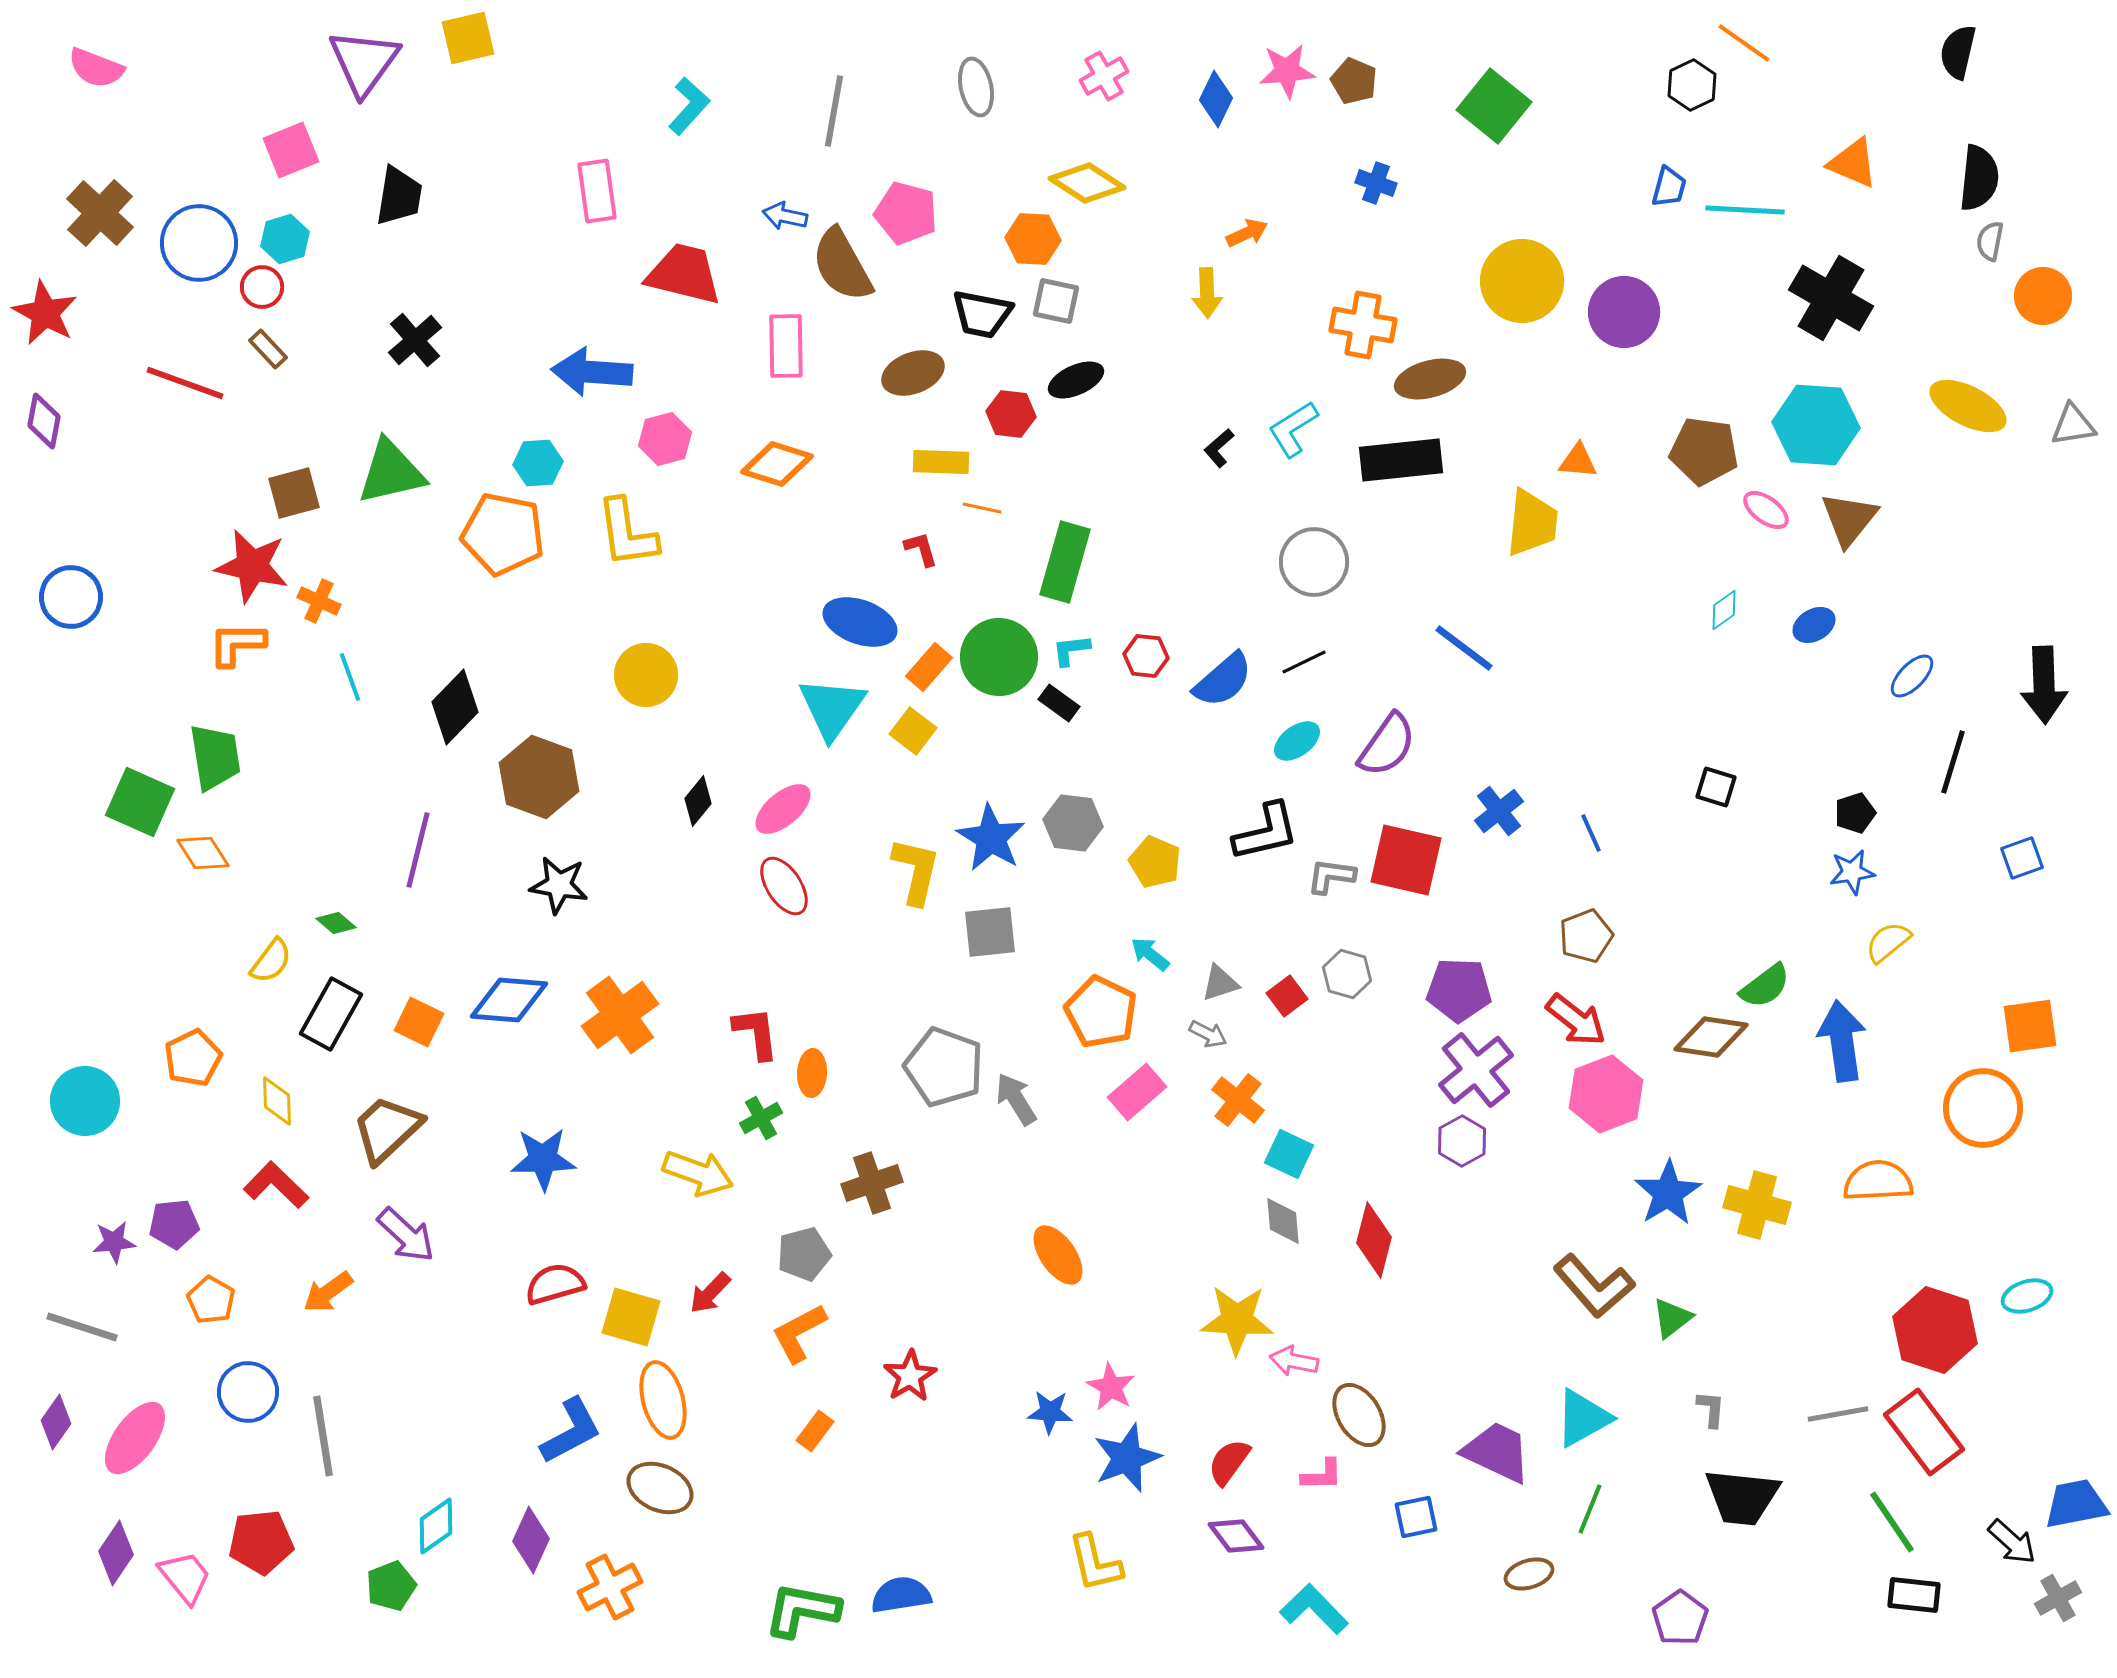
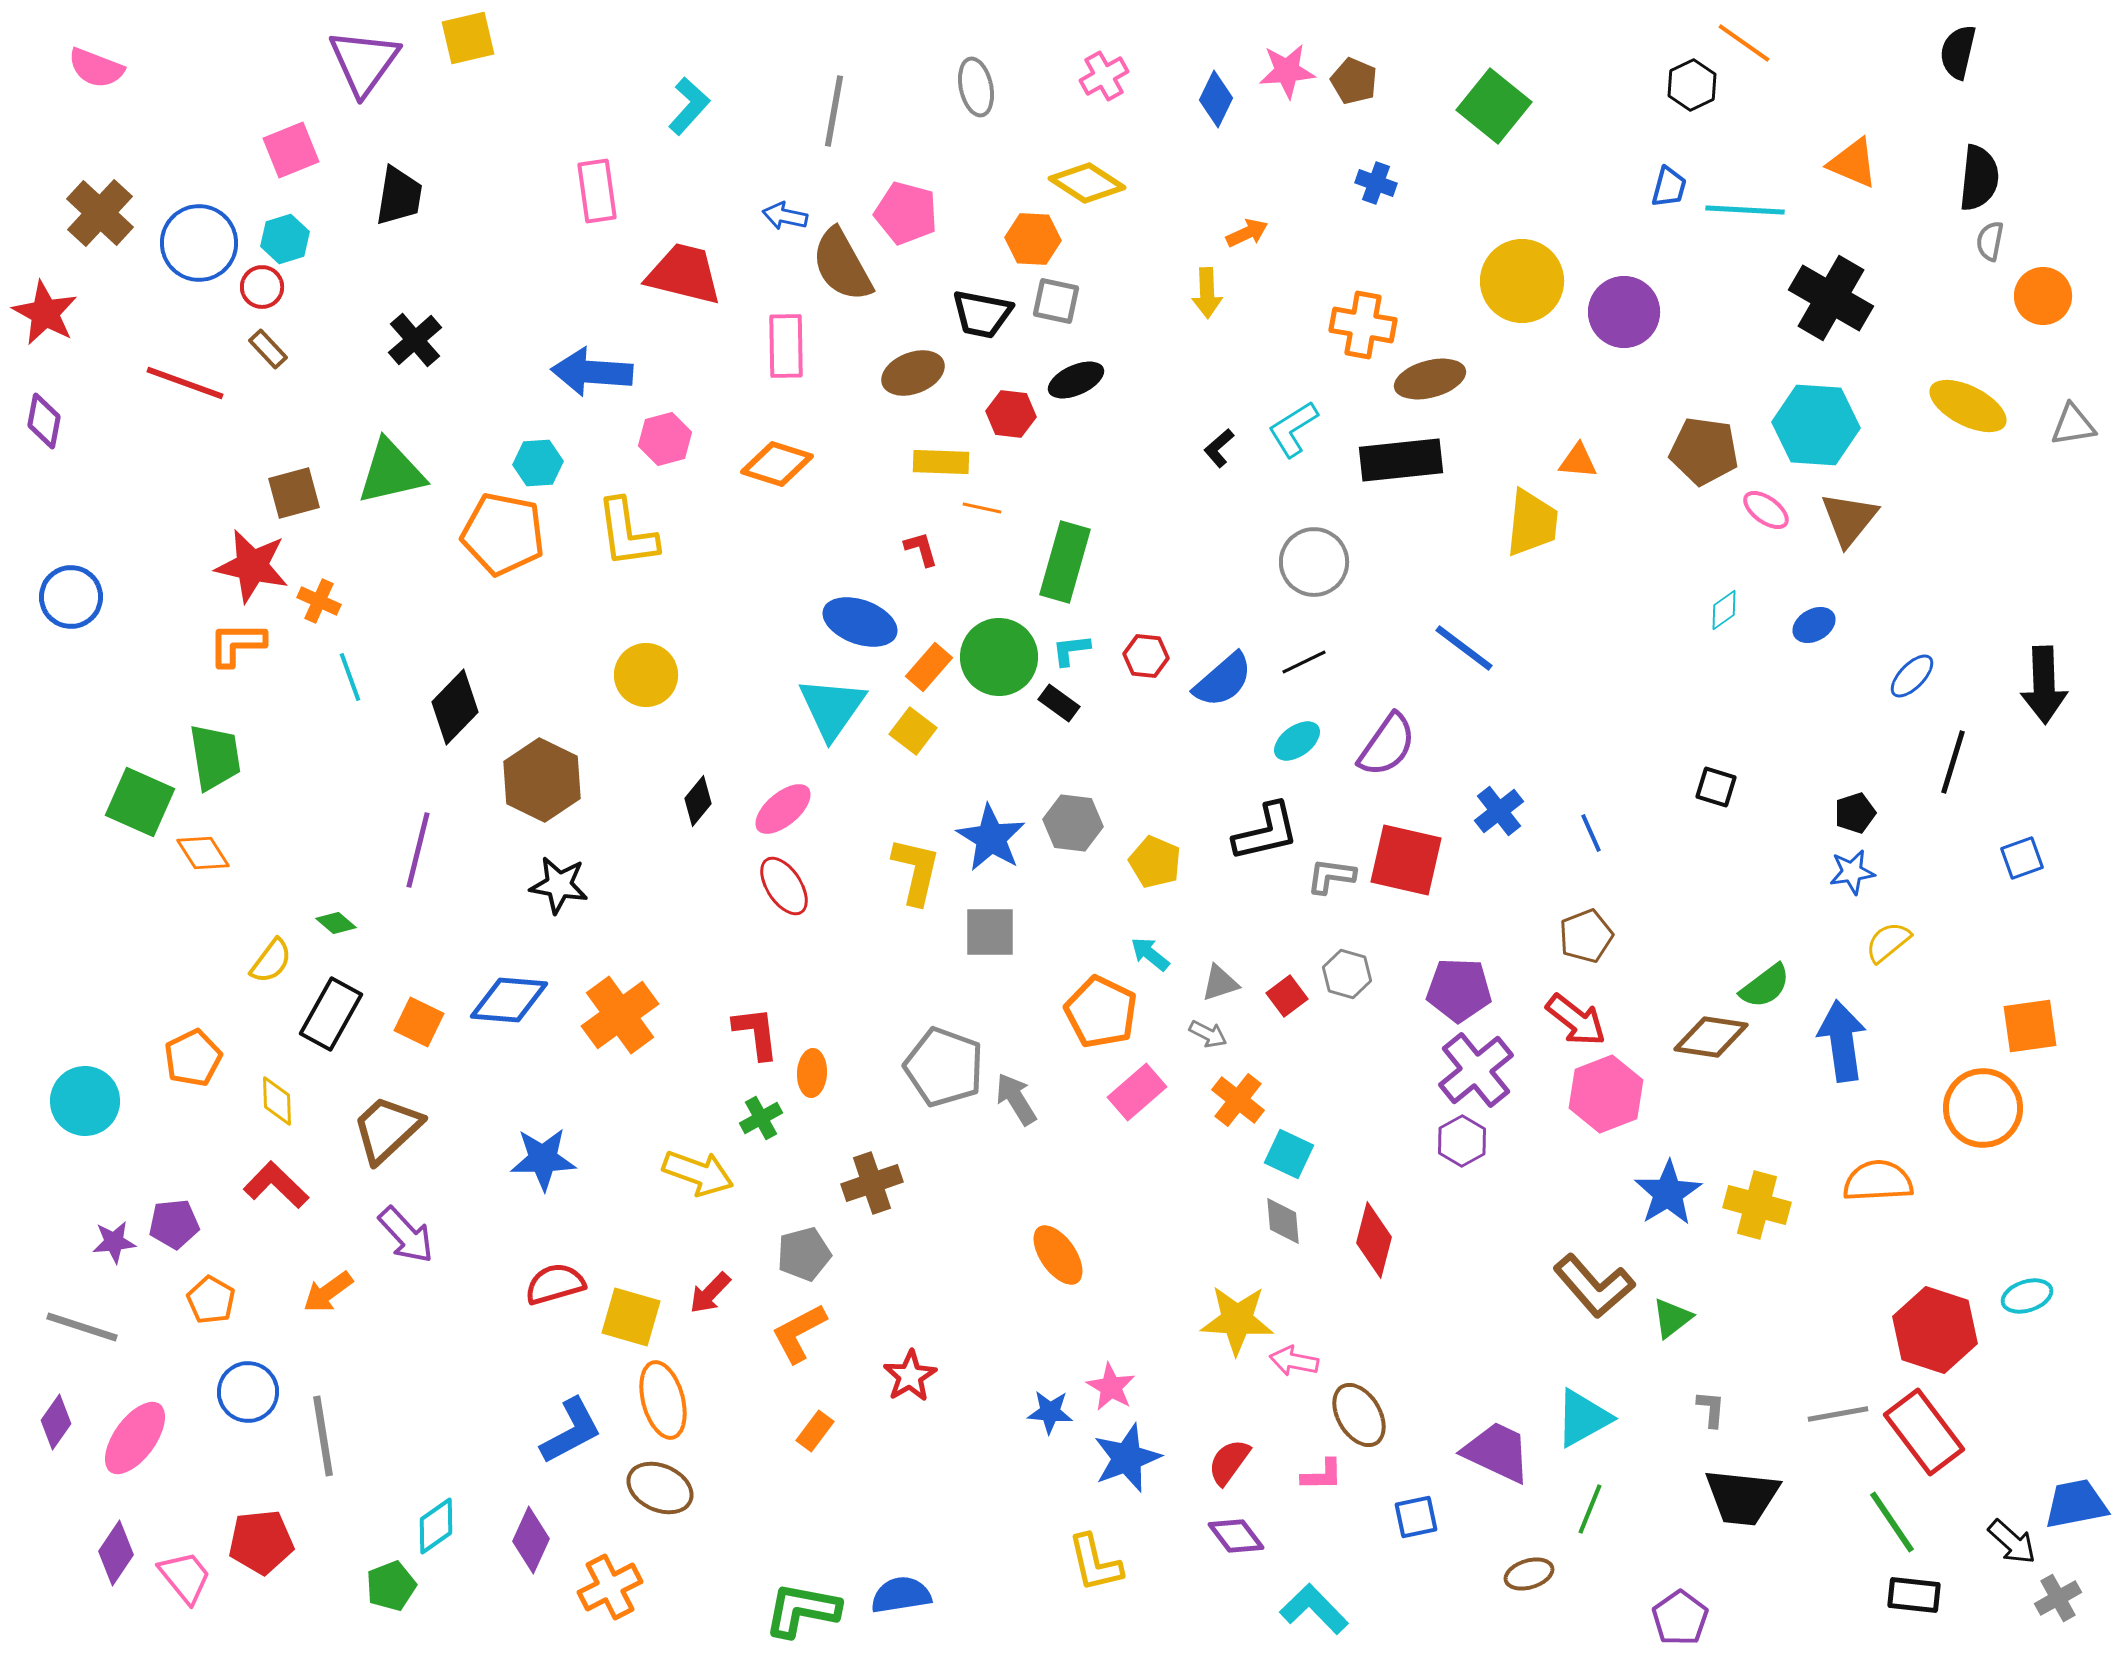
brown hexagon at (539, 777): moved 3 px right, 3 px down; rotated 6 degrees clockwise
gray square at (990, 932): rotated 6 degrees clockwise
purple arrow at (406, 1235): rotated 4 degrees clockwise
